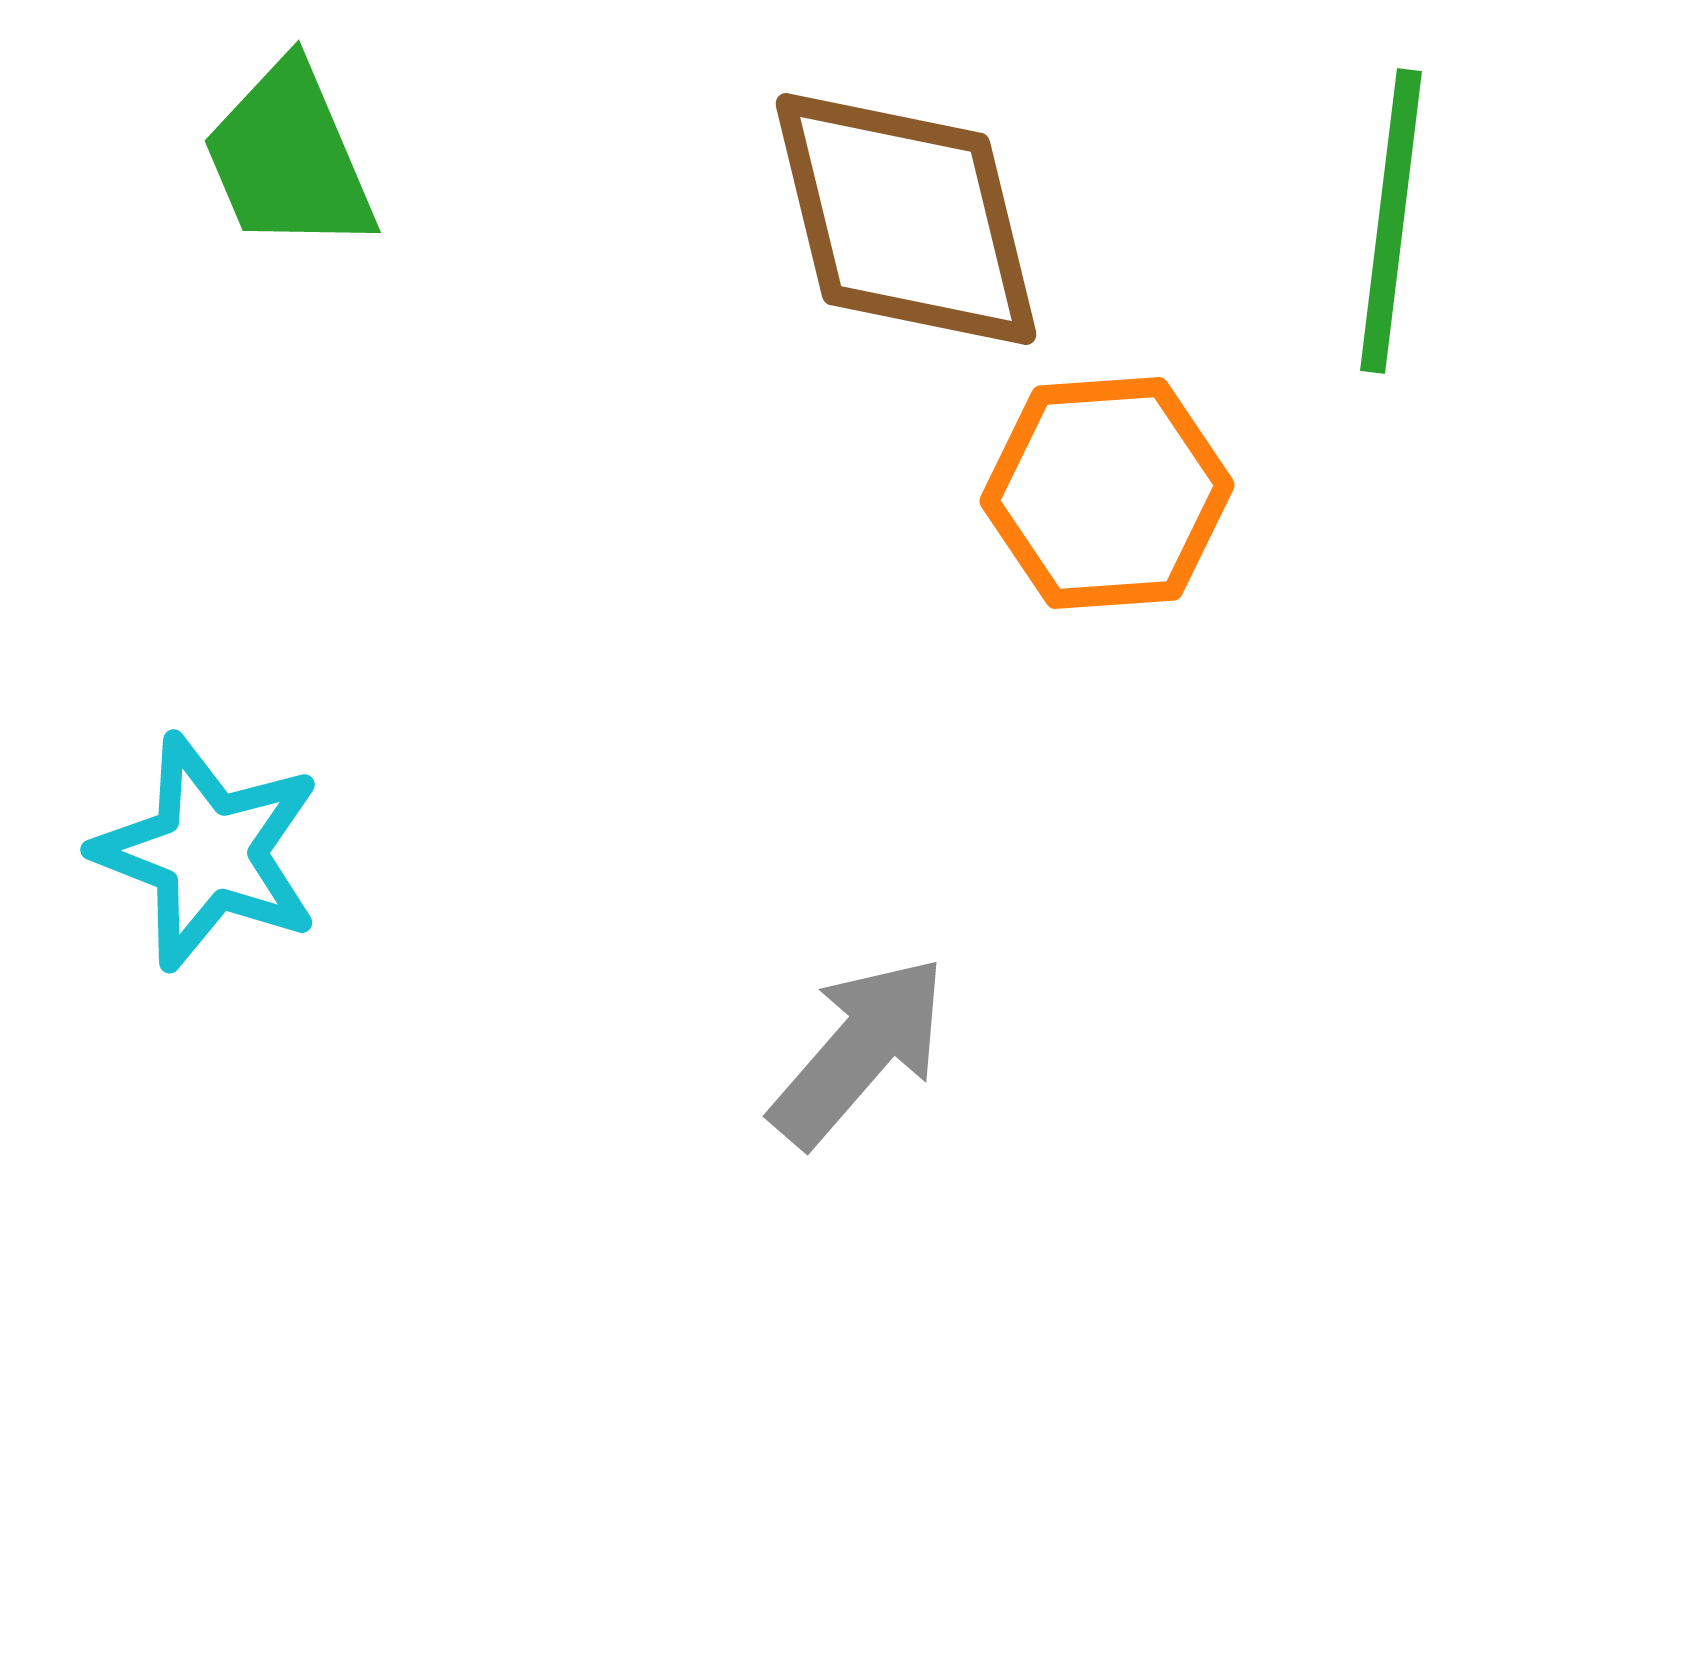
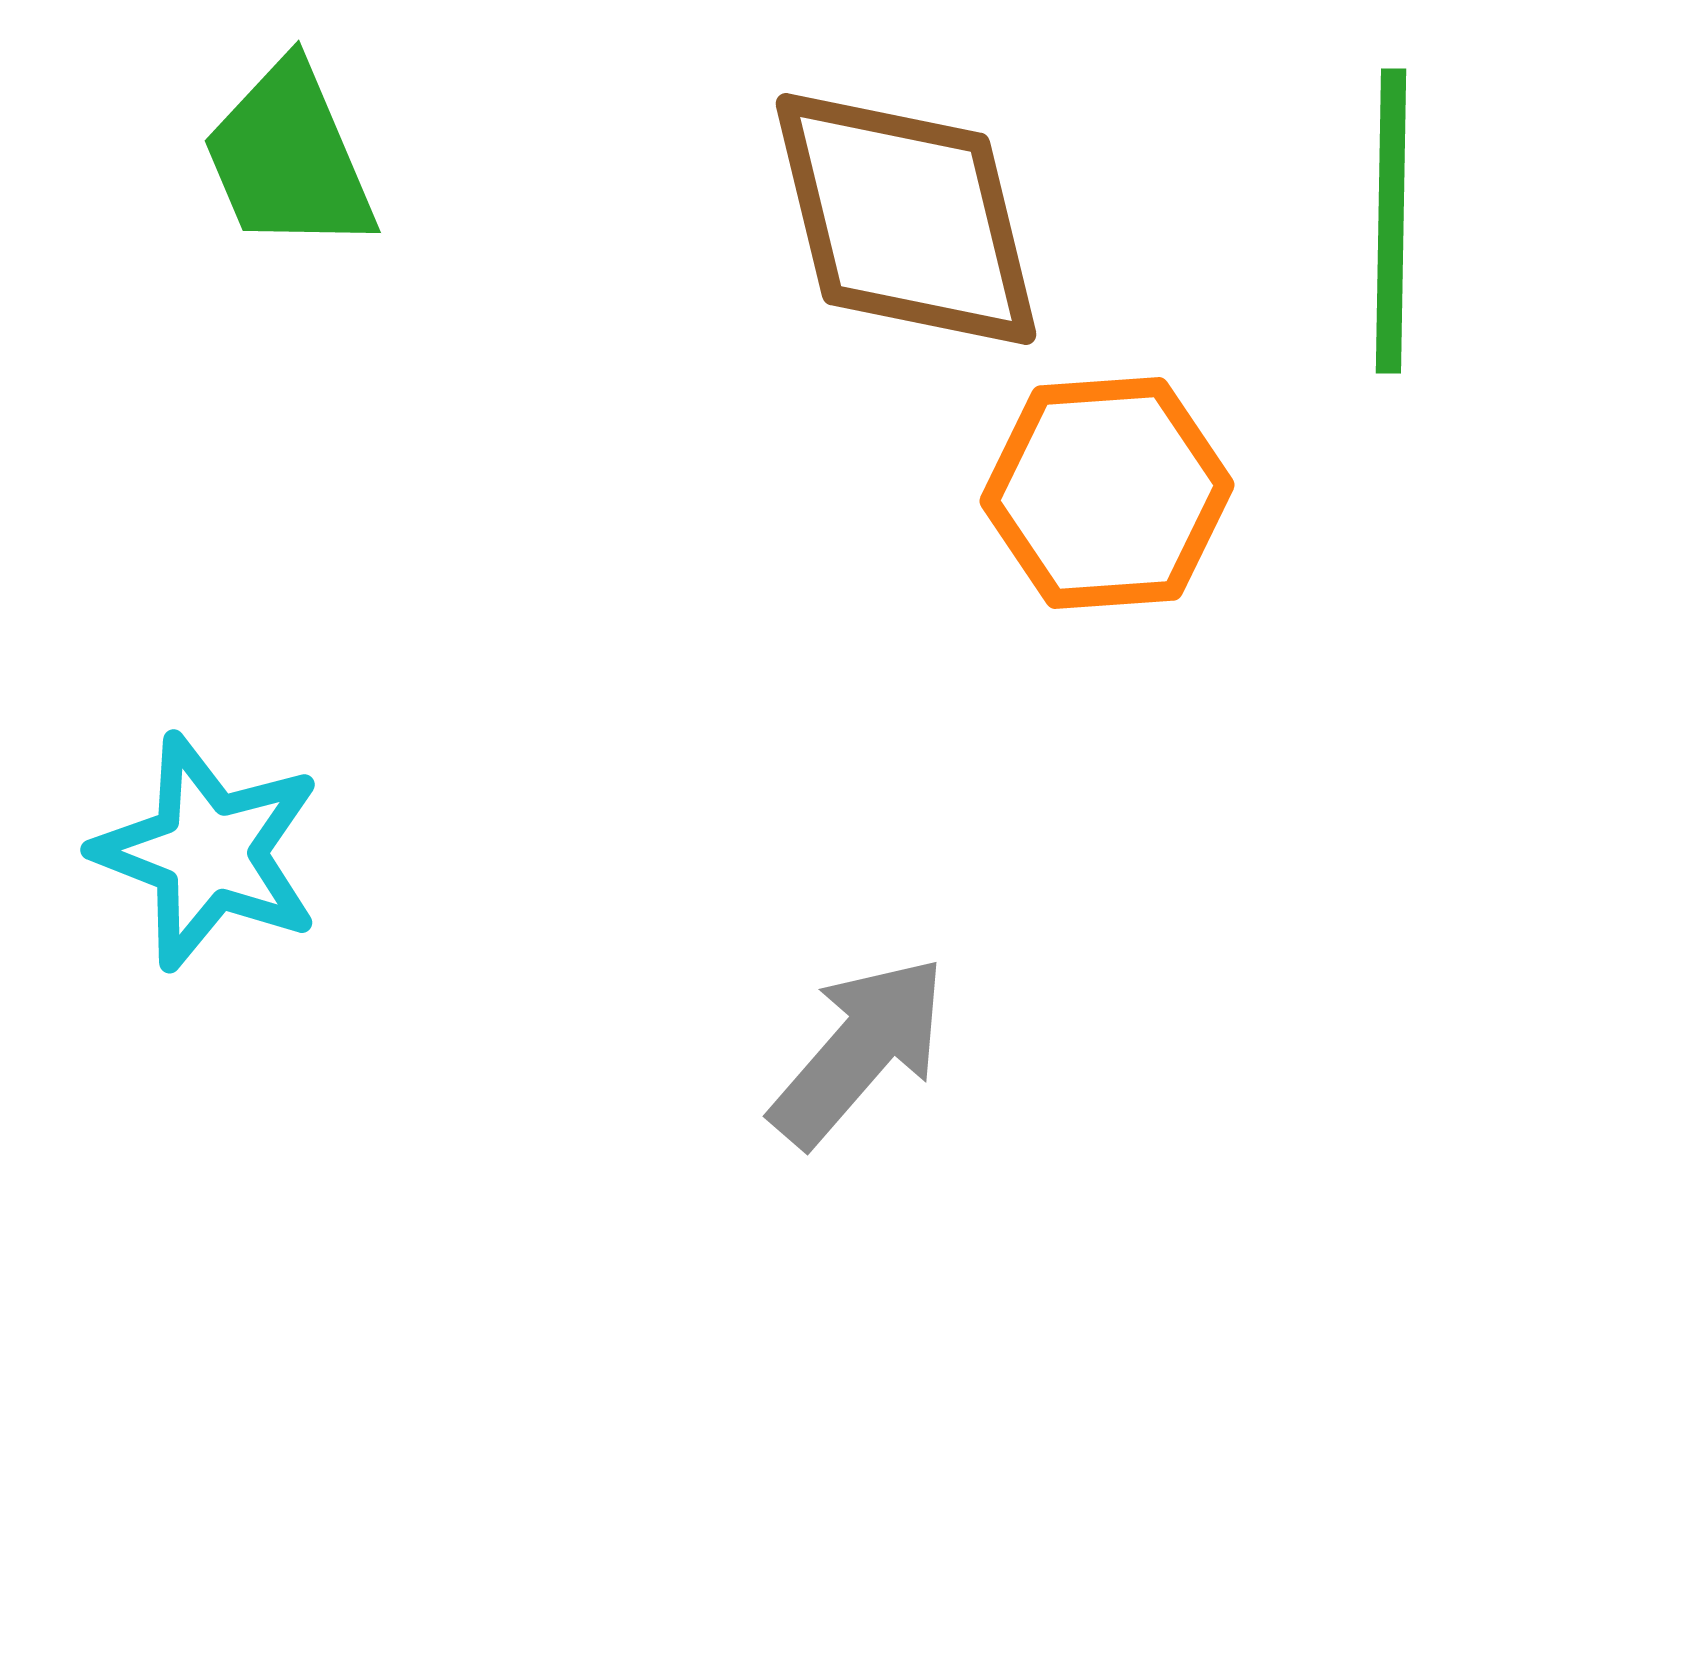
green line: rotated 6 degrees counterclockwise
